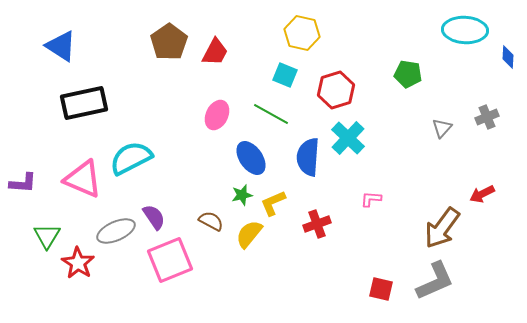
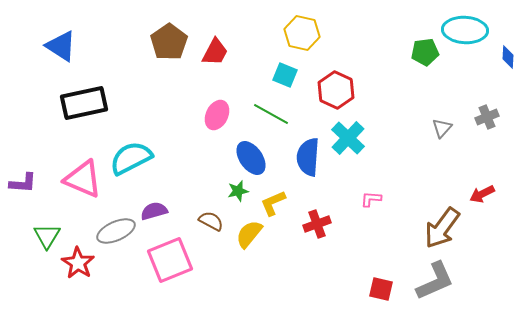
green pentagon: moved 17 px right, 22 px up; rotated 16 degrees counterclockwise
red hexagon: rotated 18 degrees counterclockwise
green star: moved 4 px left, 4 px up
purple semicircle: moved 6 px up; rotated 72 degrees counterclockwise
